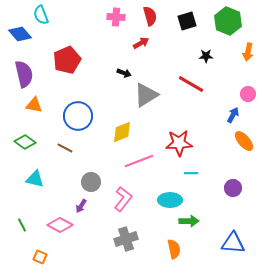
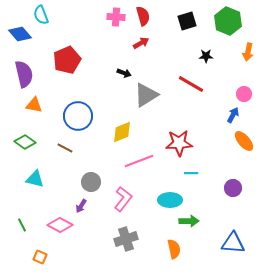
red semicircle: moved 7 px left
pink circle: moved 4 px left
